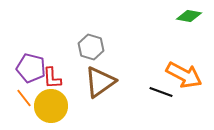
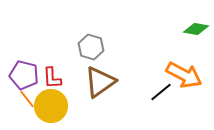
green diamond: moved 7 px right, 13 px down
purple pentagon: moved 7 px left, 7 px down
black line: rotated 60 degrees counterclockwise
orange line: moved 3 px right, 1 px down
